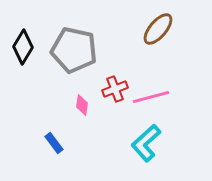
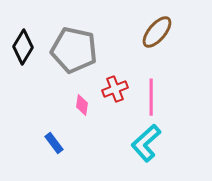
brown ellipse: moved 1 px left, 3 px down
pink line: rotated 75 degrees counterclockwise
